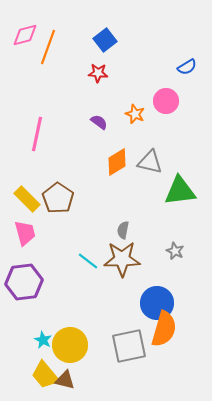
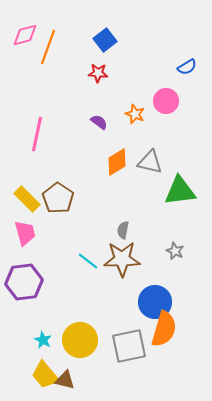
blue circle: moved 2 px left, 1 px up
yellow circle: moved 10 px right, 5 px up
